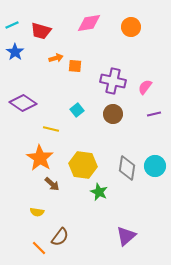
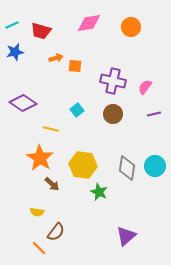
blue star: rotated 24 degrees clockwise
brown semicircle: moved 4 px left, 5 px up
